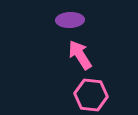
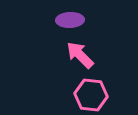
pink arrow: rotated 12 degrees counterclockwise
